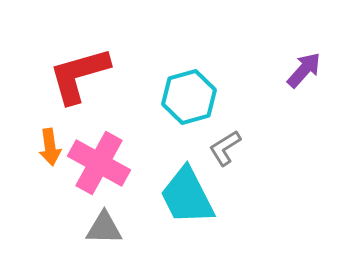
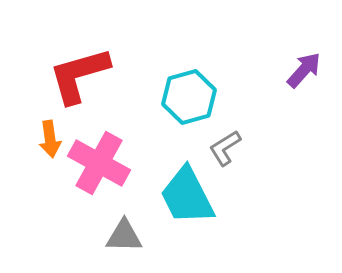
orange arrow: moved 8 px up
gray triangle: moved 20 px right, 8 px down
